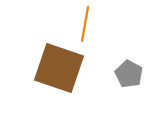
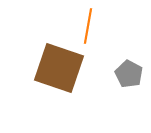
orange line: moved 3 px right, 2 px down
